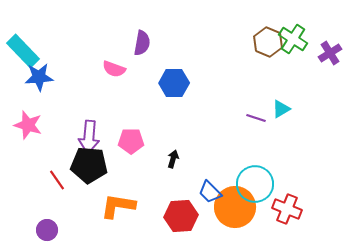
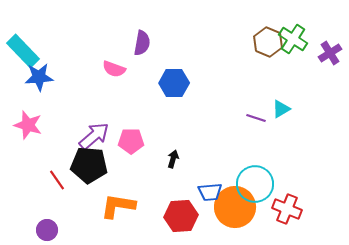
purple arrow: moved 5 px right, 1 px up; rotated 136 degrees counterclockwise
blue trapezoid: rotated 50 degrees counterclockwise
